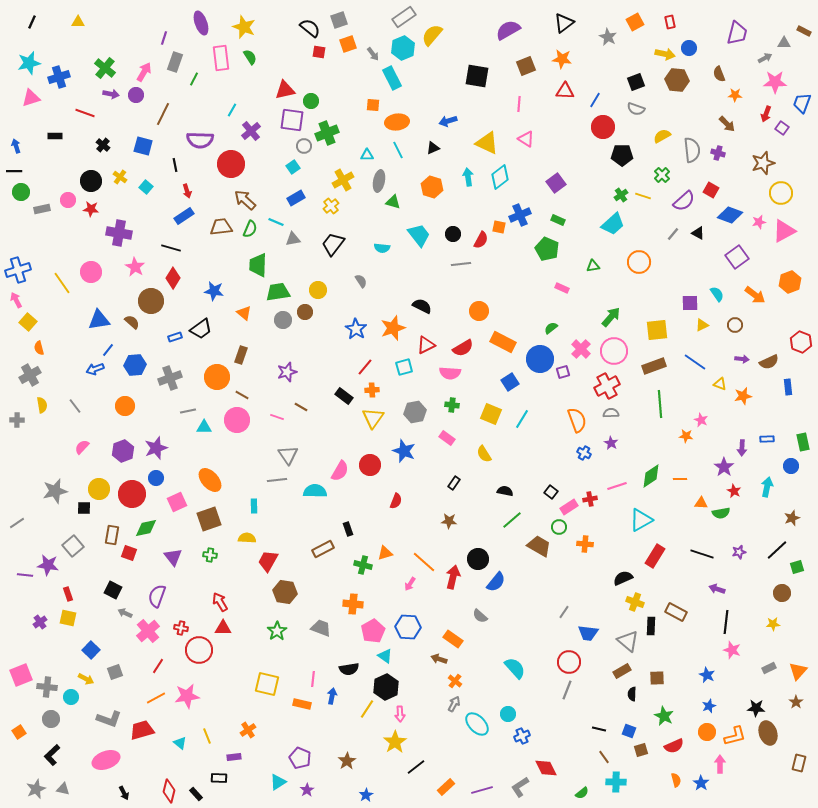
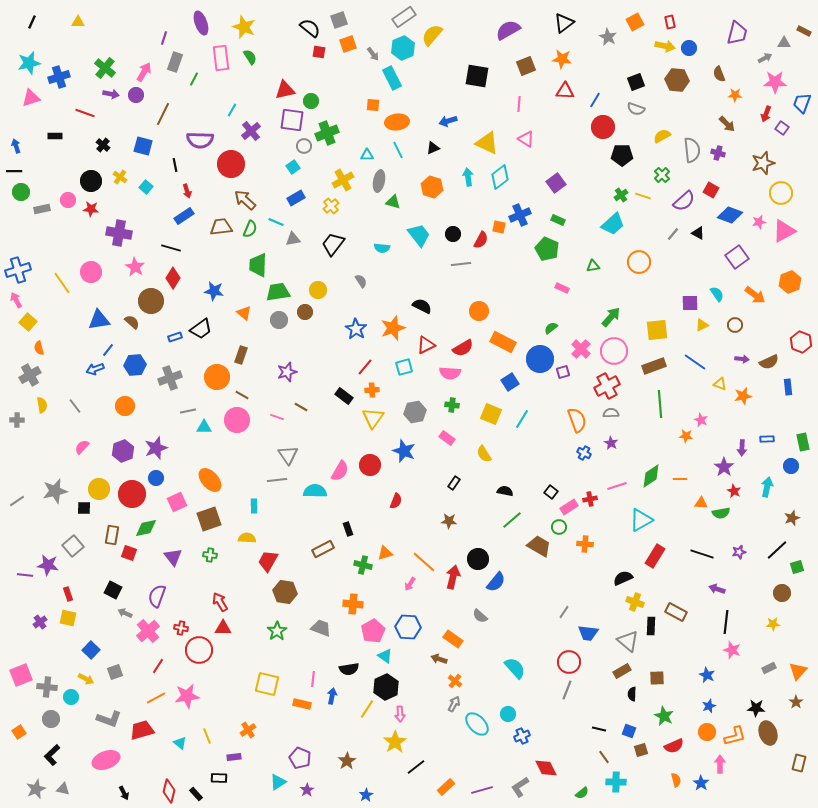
yellow arrow at (665, 54): moved 8 px up
gray circle at (283, 320): moved 4 px left
gray line at (17, 523): moved 22 px up
